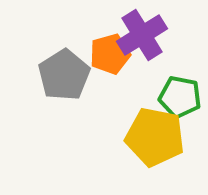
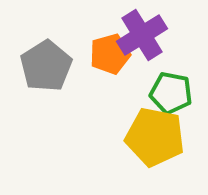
gray pentagon: moved 18 px left, 9 px up
green pentagon: moved 9 px left, 4 px up
